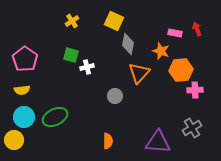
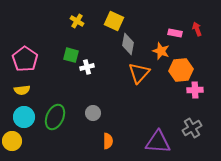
yellow cross: moved 5 px right; rotated 24 degrees counterclockwise
gray circle: moved 22 px left, 17 px down
green ellipse: rotated 40 degrees counterclockwise
yellow circle: moved 2 px left, 1 px down
